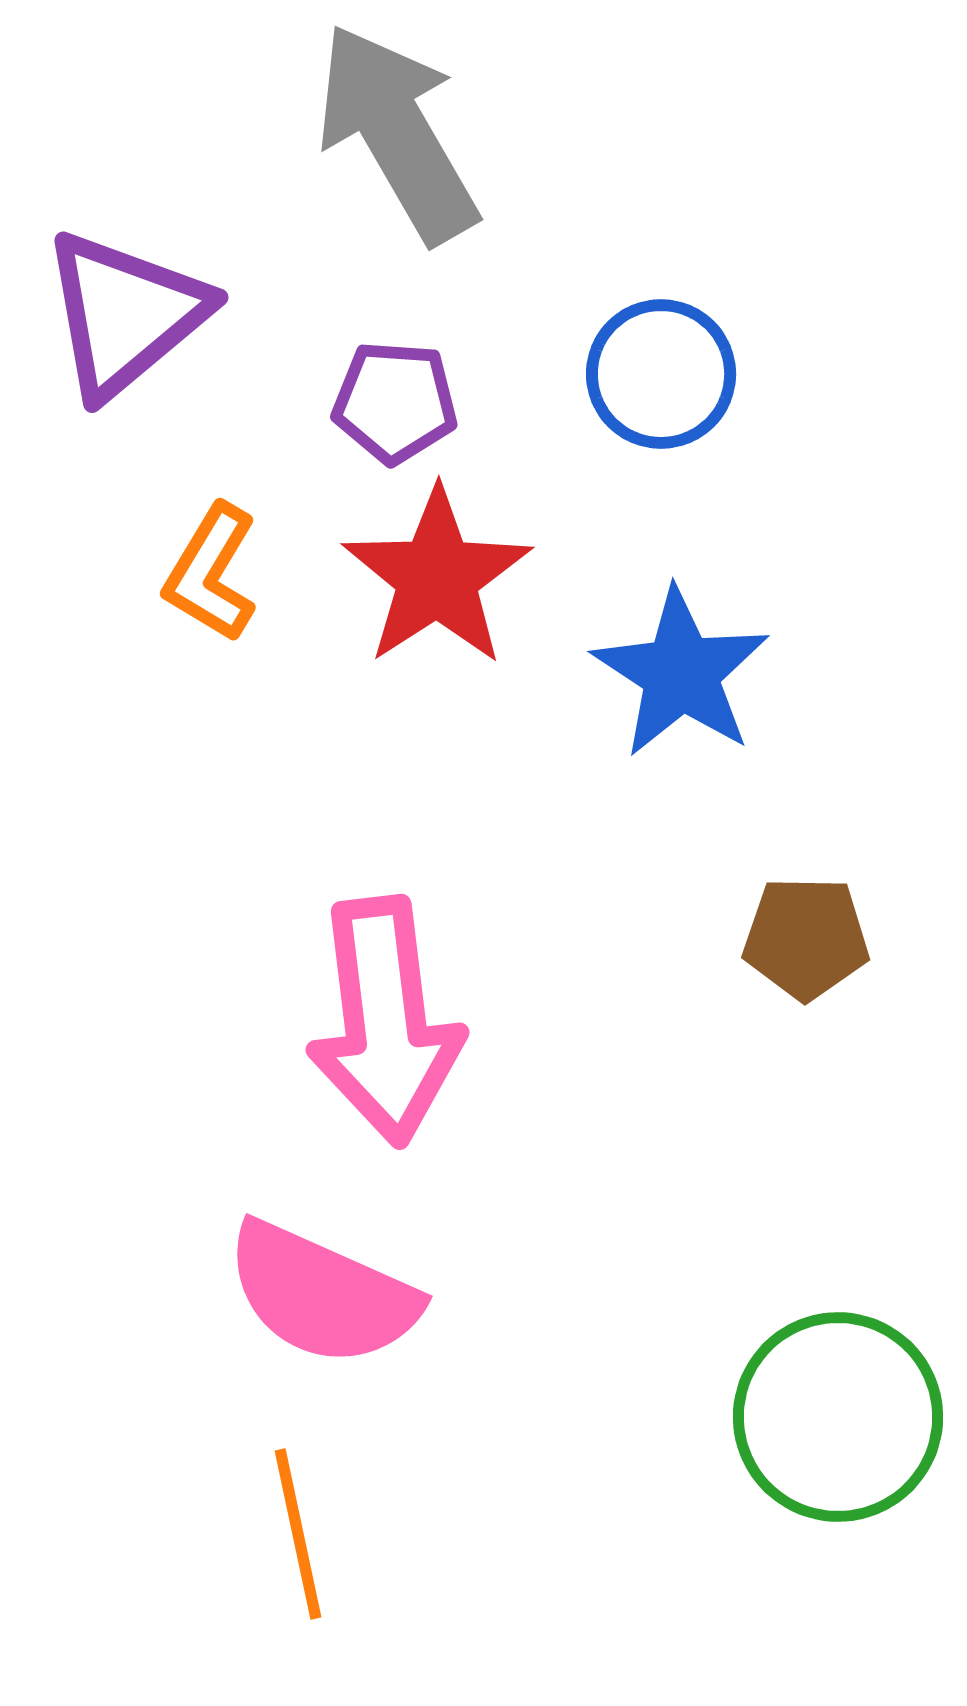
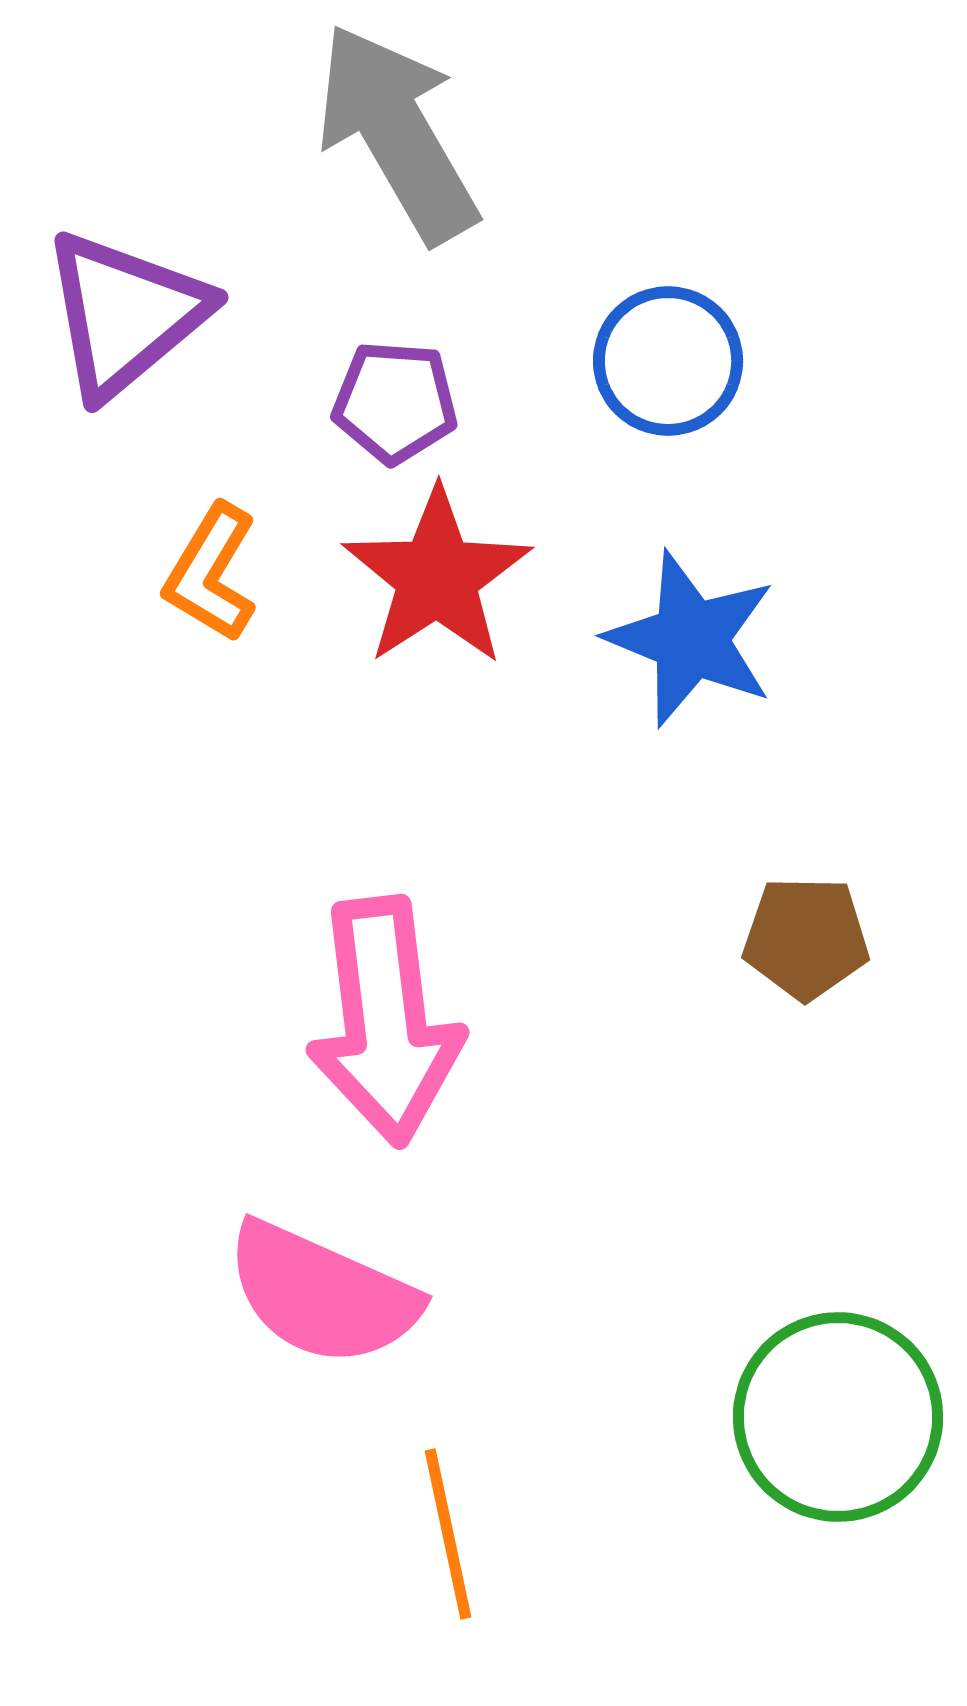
blue circle: moved 7 px right, 13 px up
blue star: moved 10 px right, 34 px up; rotated 11 degrees counterclockwise
orange line: moved 150 px right
